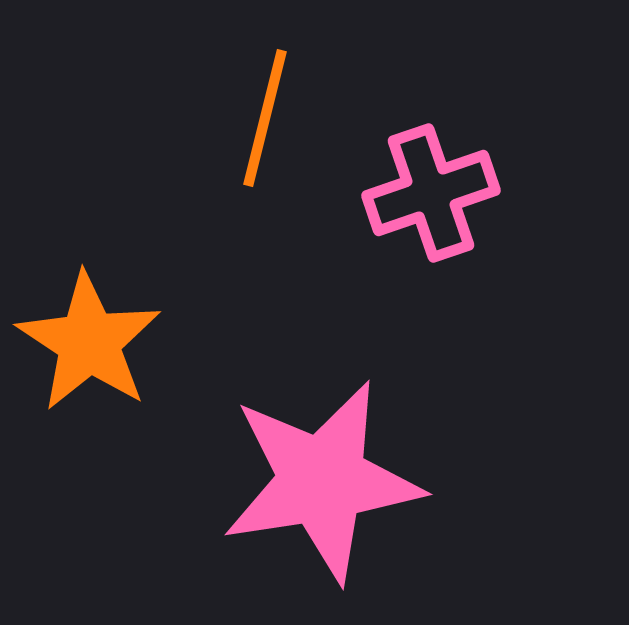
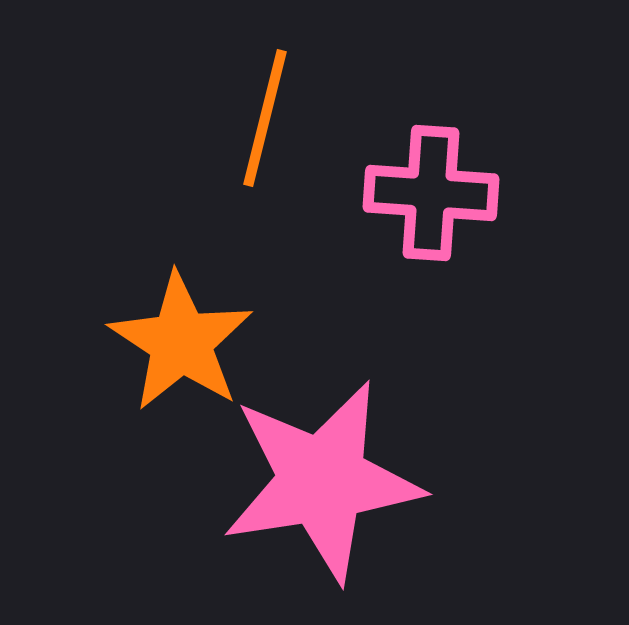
pink cross: rotated 23 degrees clockwise
orange star: moved 92 px right
